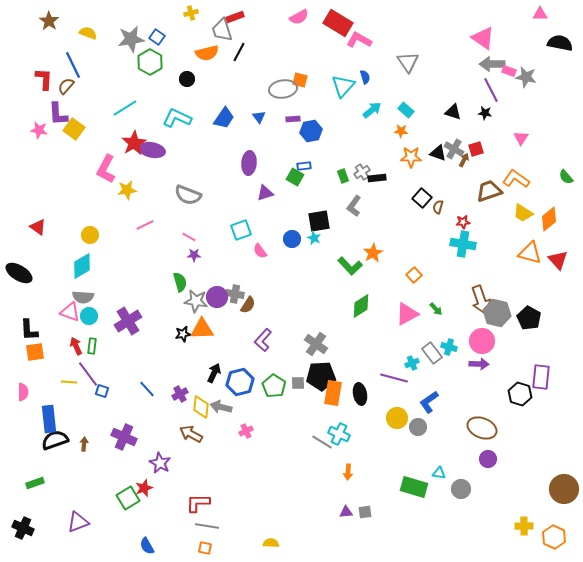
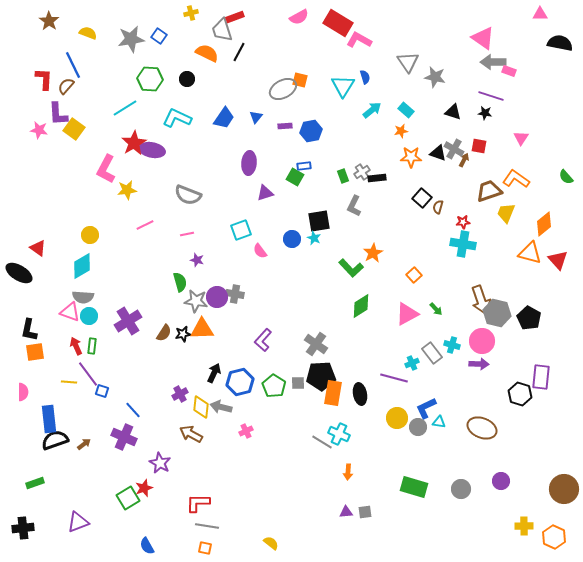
blue square at (157, 37): moved 2 px right, 1 px up
orange semicircle at (207, 53): rotated 140 degrees counterclockwise
green hexagon at (150, 62): moved 17 px down; rotated 25 degrees counterclockwise
gray arrow at (492, 64): moved 1 px right, 2 px up
gray star at (526, 77): moved 91 px left
cyan triangle at (343, 86): rotated 10 degrees counterclockwise
gray ellipse at (283, 89): rotated 20 degrees counterclockwise
purple line at (491, 90): moved 6 px down; rotated 45 degrees counterclockwise
blue triangle at (259, 117): moved 3 px left; rotated 16 degrees clockwise
purple rectangle at (293, 119): moved 8 px left, 7 px down
orange star at (401, 131): rotated 16 degrees counterclockwise
red square at (476, 149): moved 3 px right, 3 px up; rotated 28 degrees clockwise
gray L-shape at (354, 206): rotated 10 degrees counterclockwise
yellow trapezoid at (523, 213): moved 17 px left; rotated 80 degrees clockwise
orange diamond at (549, 219): moved 5 px left, 5 px down
red triangle at (38, 227): moved 21 px down
pink line at (189, 237): moved 2 px left, 3 px up; rotated 40 degrees counterclockwise
purple star at (194, 255): moved 3 px right, 5 px down; rotated 16 degrees clockwise
green L-shape at (350, 266): moved 1 px right, 2 px down
brown semicircle at (248, 305): moved 84 px left, 28 px down
black L-shape at (29, 330): rotated 15 degrees clockwise
cyan cross at (449, 347): moved 3 px right, 2 px up
blue line at (147, 389): moved 14 px left, 21 px down
blue L-shape at (429, 402): moved 3 px left, 6 px down; rotated 10 degrees clockwise
brown arrow at (84, 444): rotated 48 degrees clockwise
purple circle at (488, 459): moved 13 px right, 22 px down
cyan triangle at (439, 473): moved 51 px up
black cross at (23, 528): rotated 30 degrees counterclockwise
yellow semicircle at (271, 543): rotated 35 degrees clockwise
